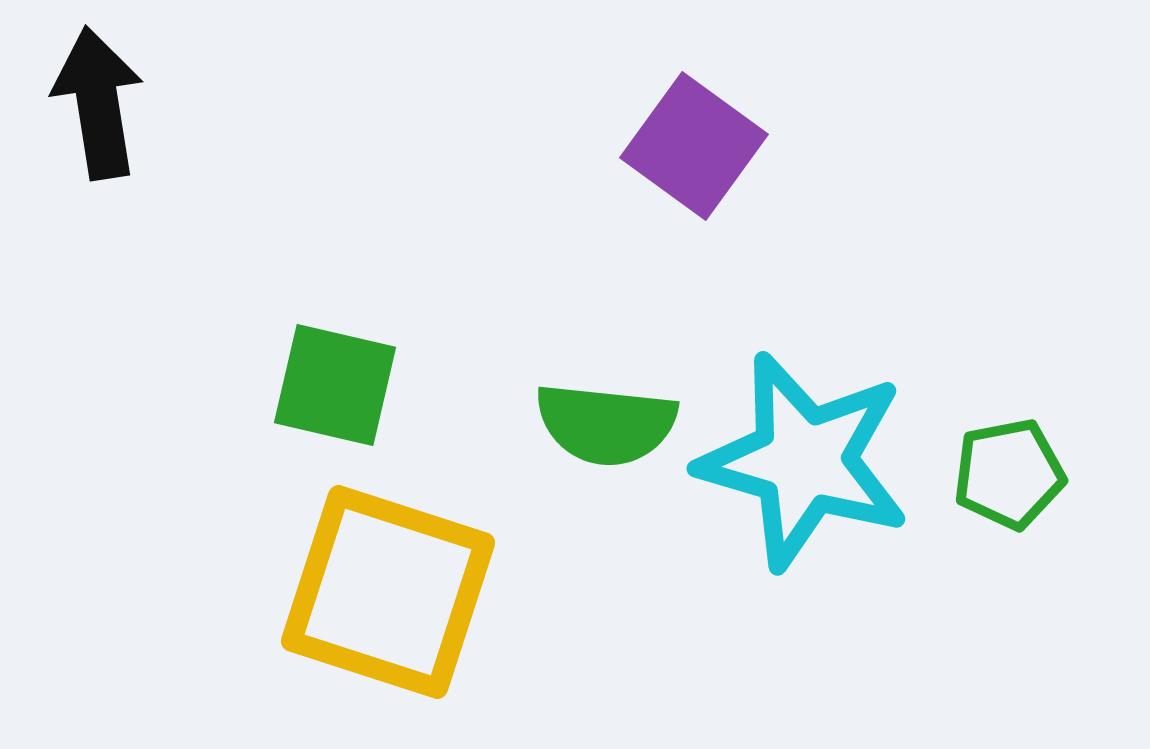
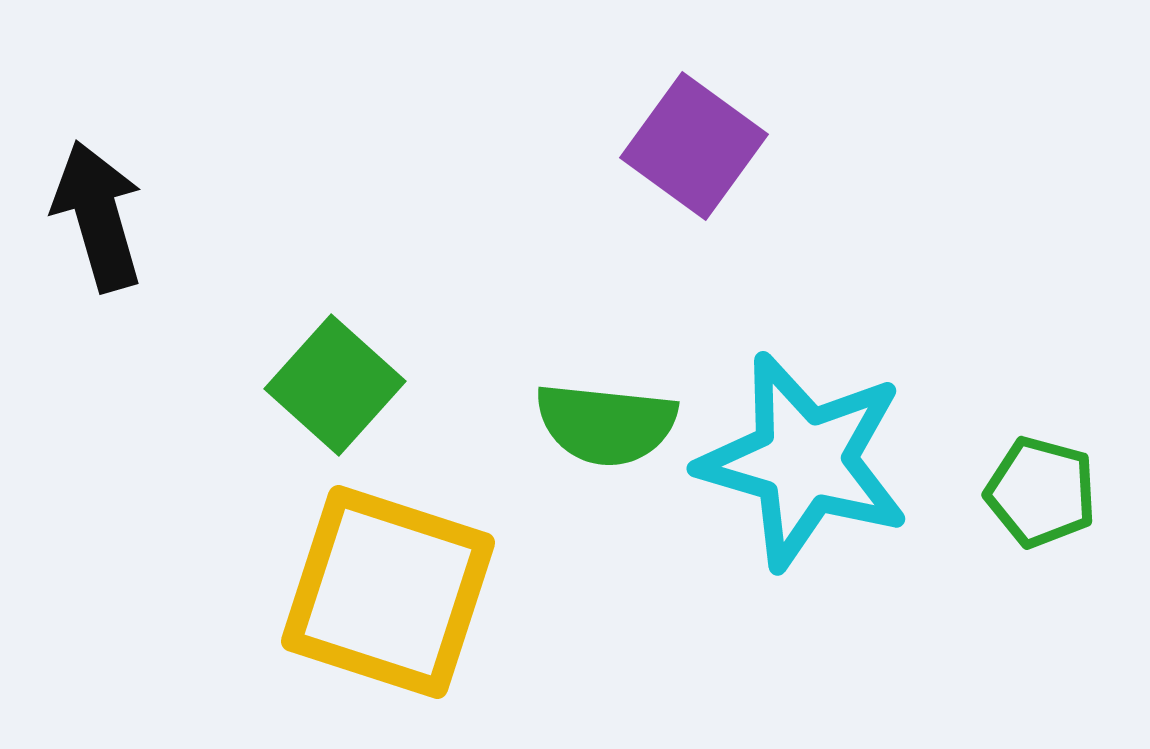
black arrow: moved 113 px down; rotated 7 degrees counterclockwise
green square: rotated 29 degrees clockwise
green pentagon: moved 32 px right, 18 px down; rotated 26 degrees clockwise
